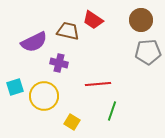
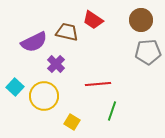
brown trapezoid: moved 1 px left, 1 px down
purple cross: moved 3 px left, 1 px down; rotated 30 degrees clockwise
cyan square: rotated 30 degrees counterclockwise
